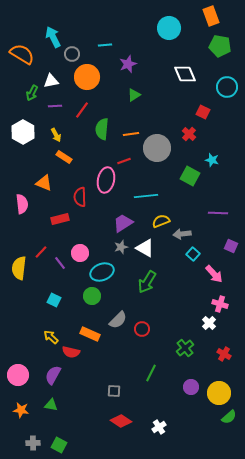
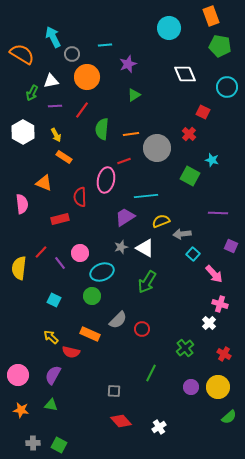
purple trapezoid at (123, 223): moved 2 px right, 6 px up
yellow circle at (219, 393): moved 1 px left, 6 px up
red diamond at (121, 421): rotated 15 degrees clockwise
